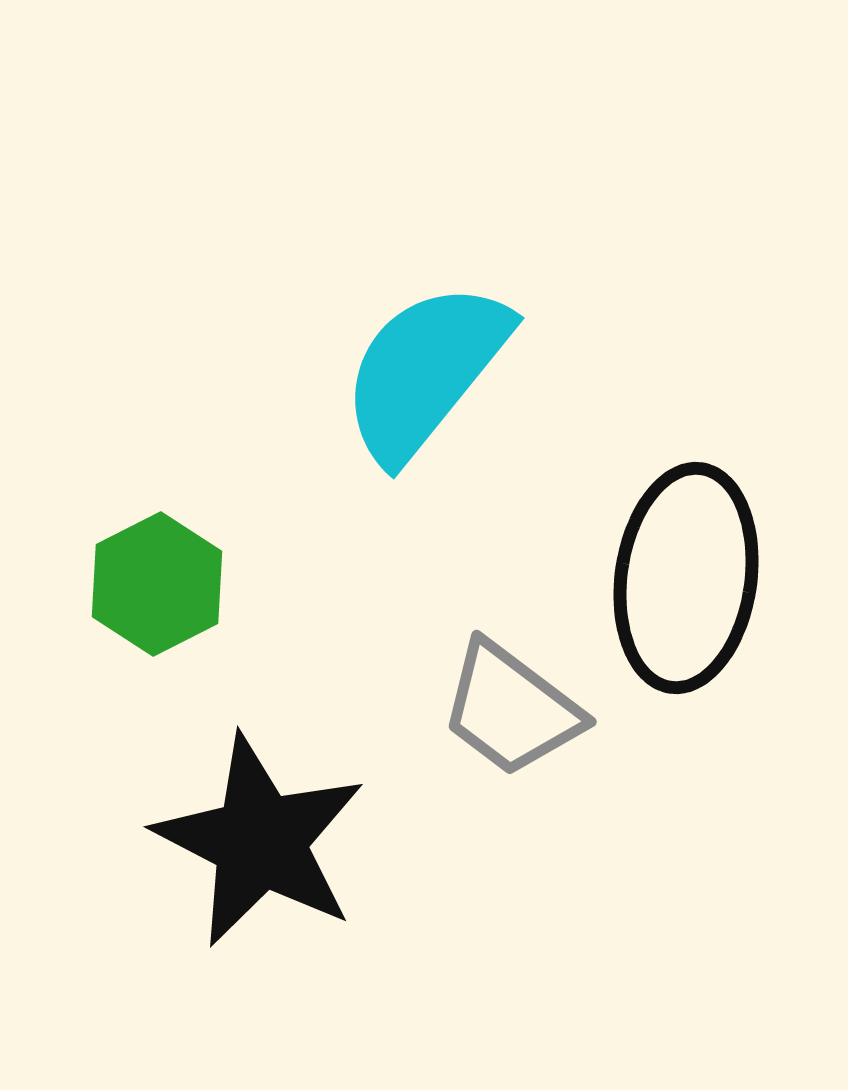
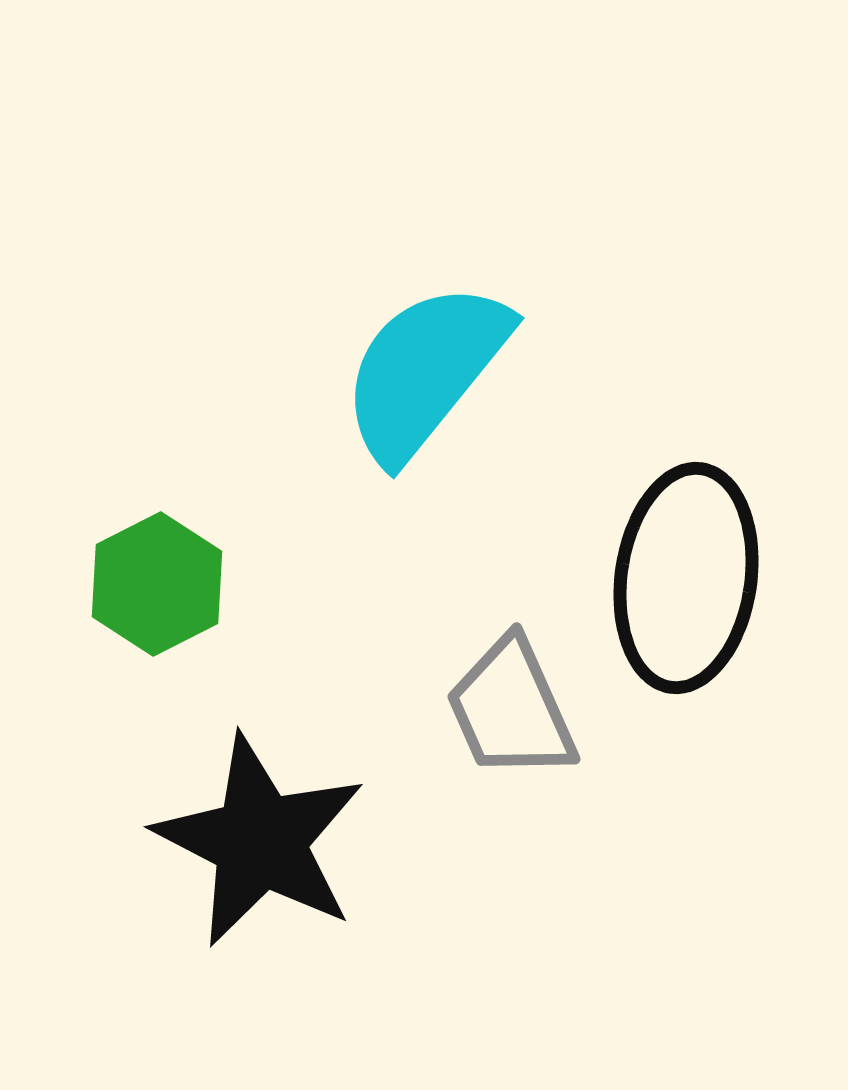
gray trapezoid: rotated 29 degrees clockwise
